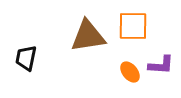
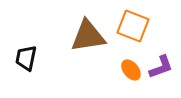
orange square: rotated 20 degrees clockwise
purple L-shape: moved 2 px down; rotated 24 degrees counterclockwise
orange ellipse: moved 1 px right, 2 px up
